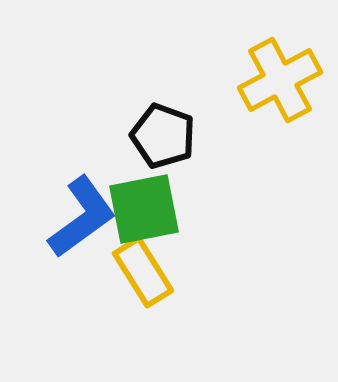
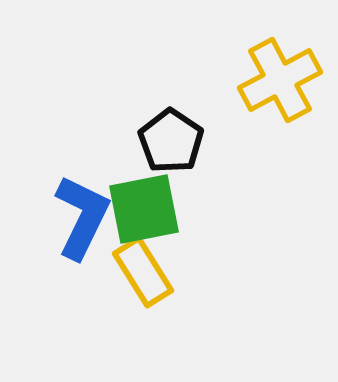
black pentagon: moved 8 px right, 5 px down; rotated 14 degrees clockwise
blue L-shape: rotated 28 degrees counterclockwise
